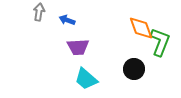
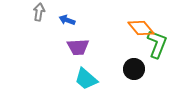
orange diamond: rotated 20 degrees counterclockwise
green L-shape: moved 3 px left, 2 px down
